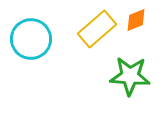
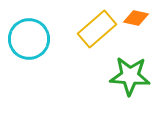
orange diamond: moved 2 px up; rotated 35 degrees clockwise
cyan circle: moved 2 px left
